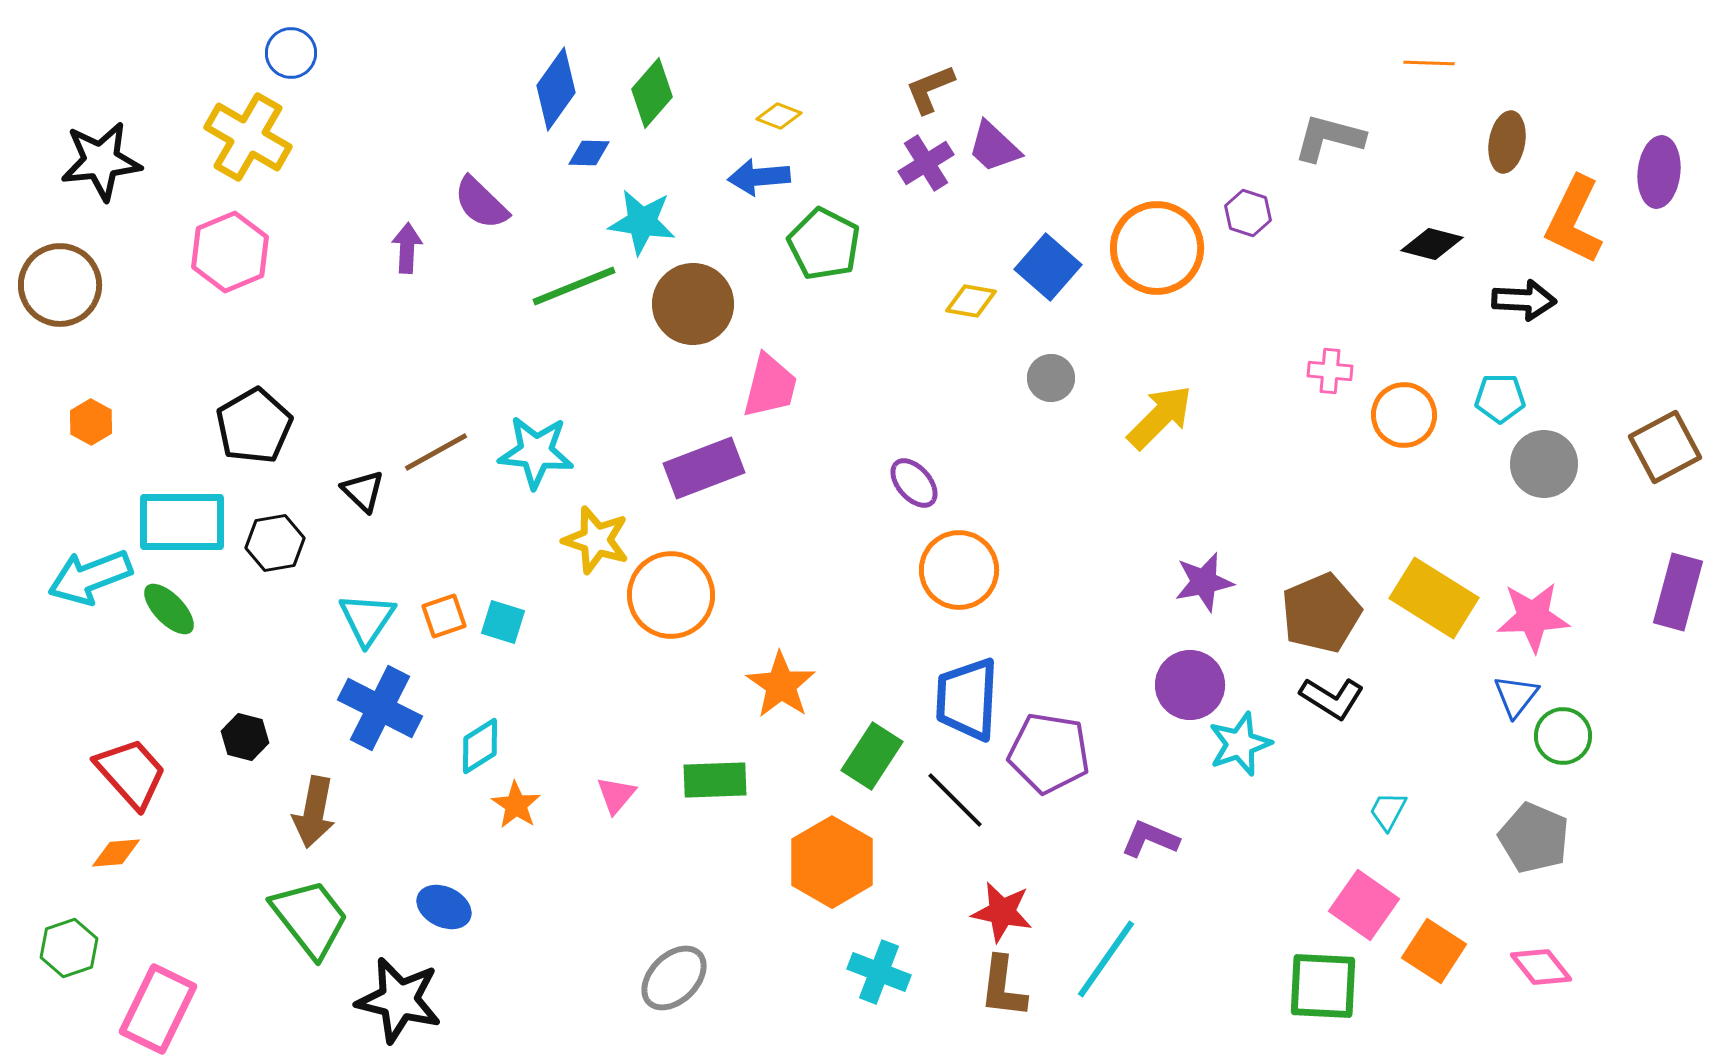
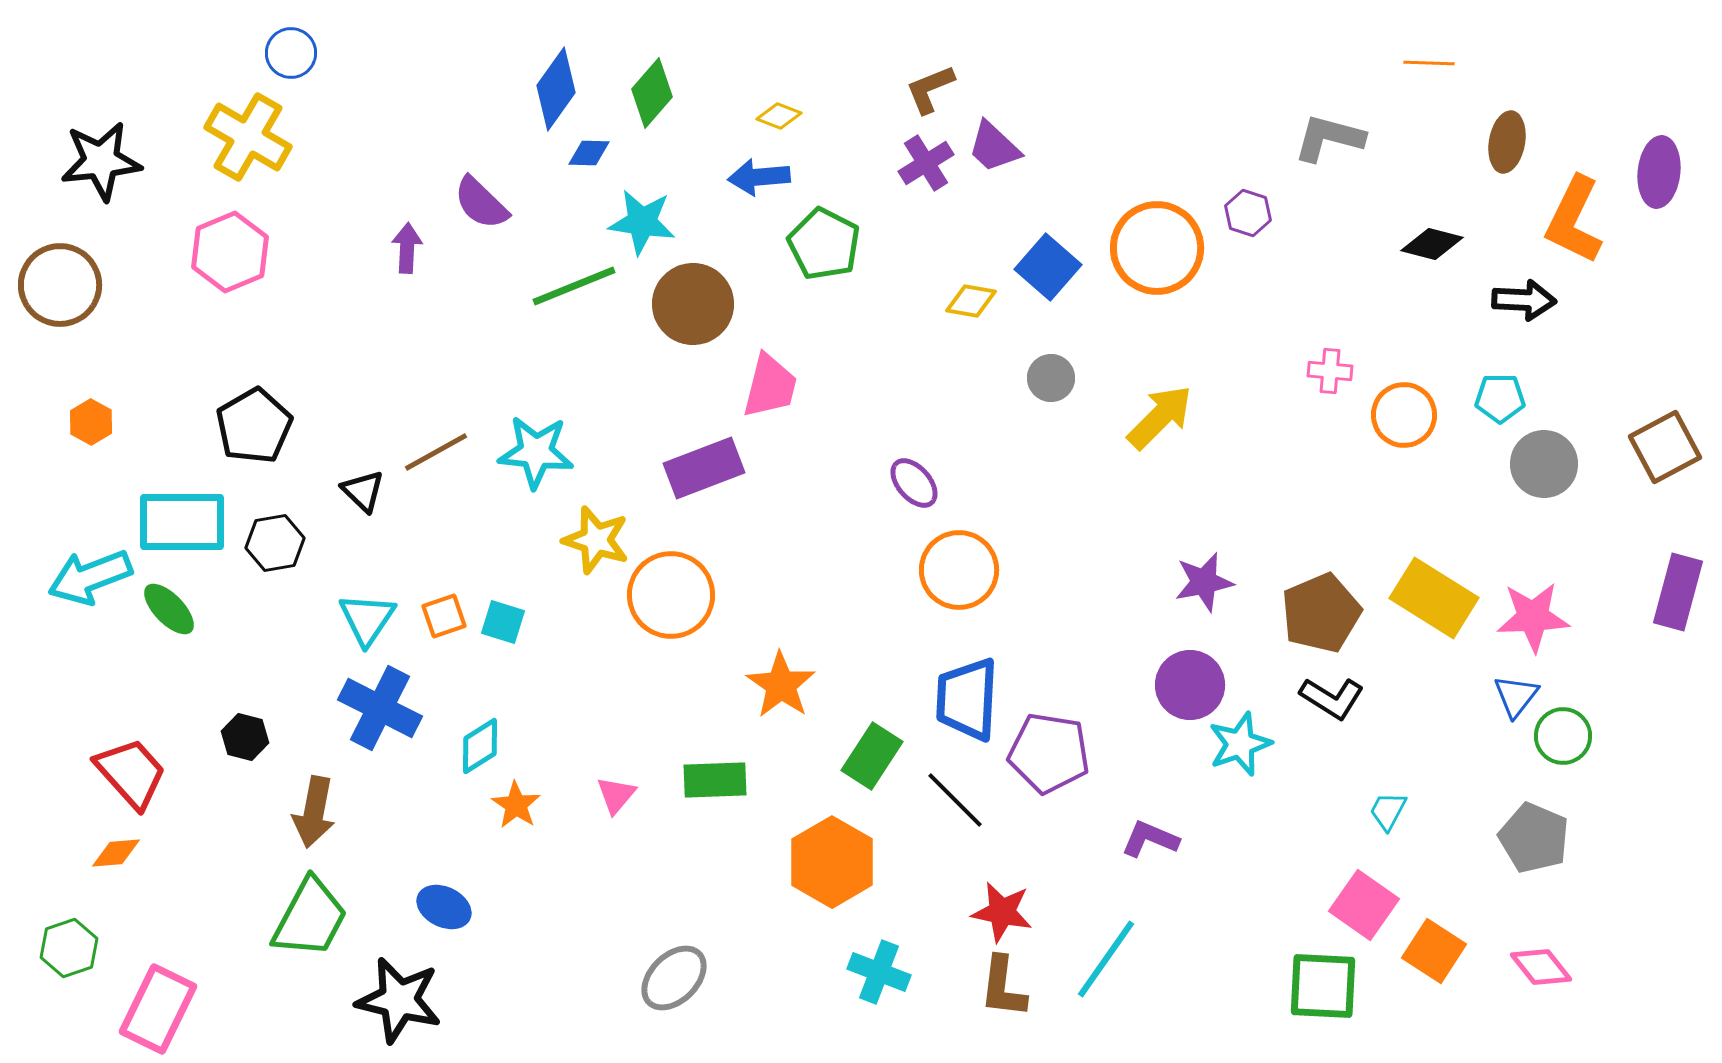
green trapezoid at (310, 918): rotated 66 degrees clockwise
